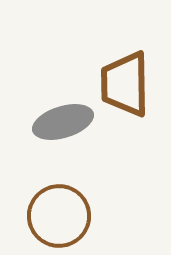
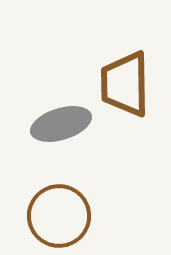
gray ellipse: moved 2 px left, 2 px down
